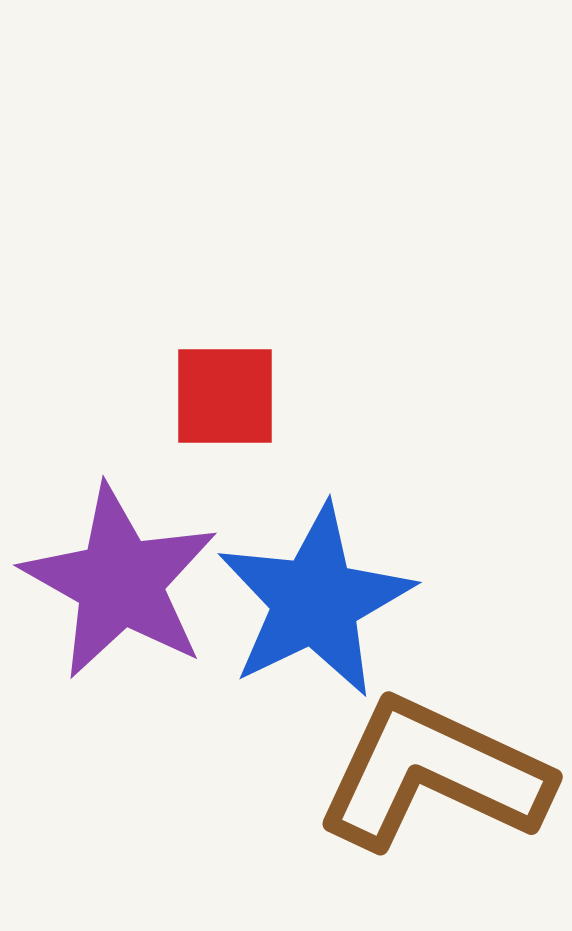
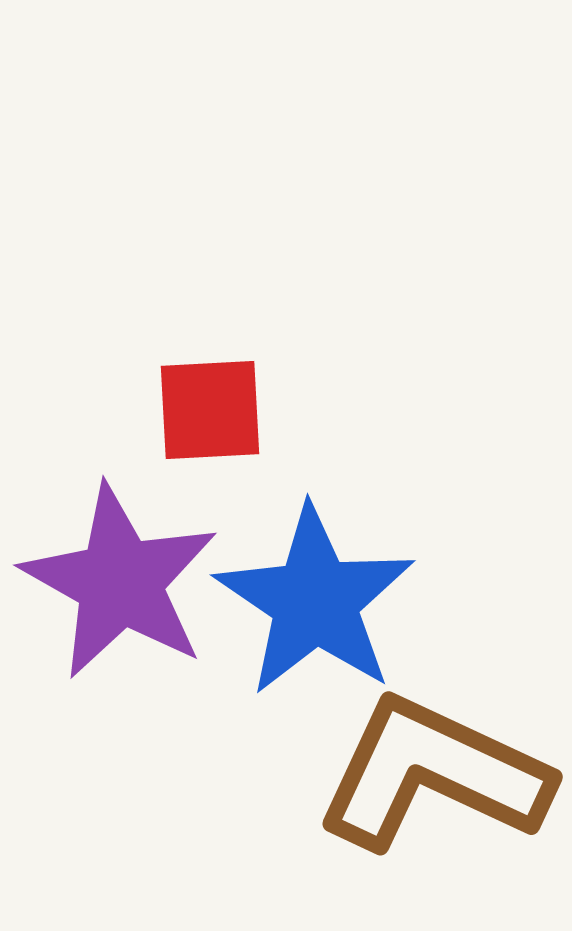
red square: moved 15 px left, 14 px down; rotated 3 degrees counterclockwise
blue star: rotated 12 degrees counterclockwise
